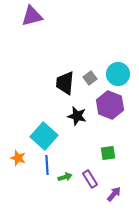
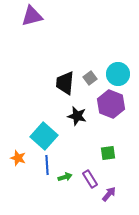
purple hexagon: moved 1 px right, 1 px up
purple arrow: moved 5 px left
